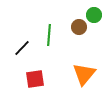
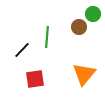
green circle: moved 1 px left, 1 px up
green line: moved 2 px left, 2 px down
black line: moved 2 px down
